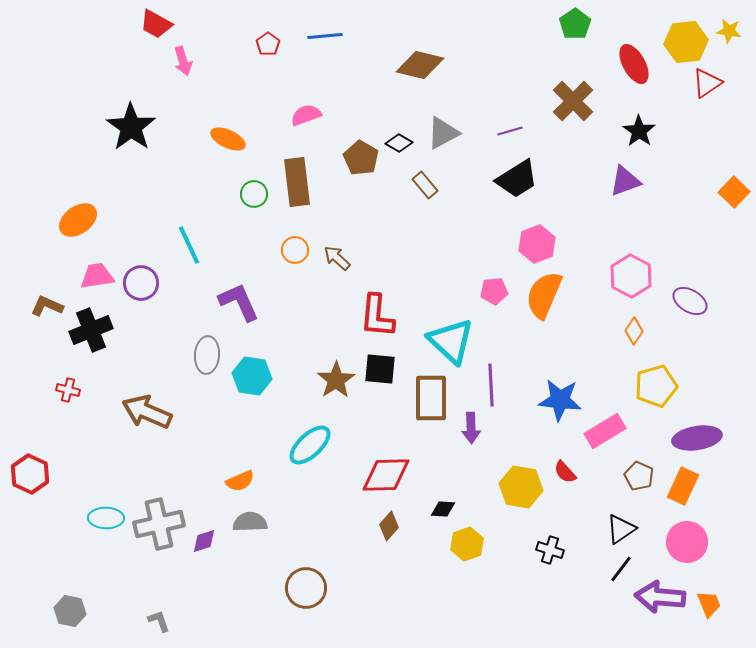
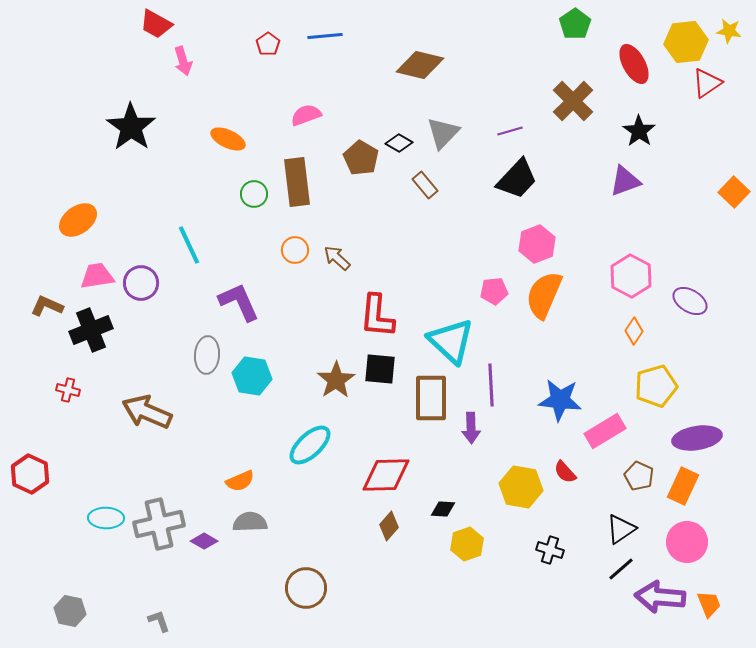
gray triangle at (443, 133): rotated 18 degrees counterclockwise
black trapezoid at (517, 179): rotated 15 degrees counterclockwise
purple diamond at (204, 541): rotated 48 degrees clockwise
black line at (621, 569): rotated 12 degrees clockwise
